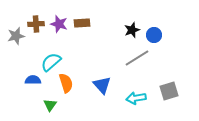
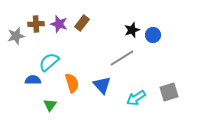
brown rectangle: rotated 49 degrees counterclockwise
blue circle: moved 1 px left
gray line: moved 15 px left
cyan semicircle: moved 2 px left
orange semicircle: moved 6 px right
gray square: moved 1 px down
cyan arrow: rotated 24 degrees counterclockwise
